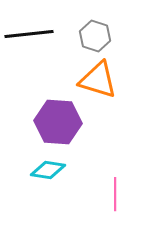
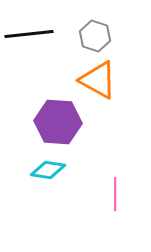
orange triangle: rotated 12 degrees clockwise
